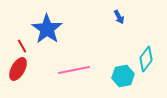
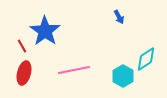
blue star: moved 2 px left, 2 px down
cyan diamond: rotated 20 degrees clockwise
red ellipse: moved 6 px right, 4 px down; rotated 15 degrees counterclockwise
cyan hexagon: rotated 20 degrees counterclockwise
